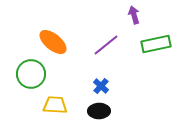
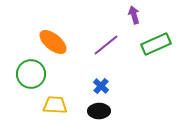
green rectangle: rotated 12 degrees counterclockwise
